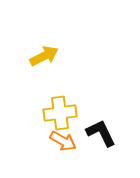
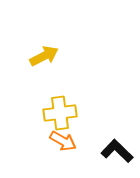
black L-shape: moved 16 px right, 18 px down; rotated 20 degrees counterclockwise
